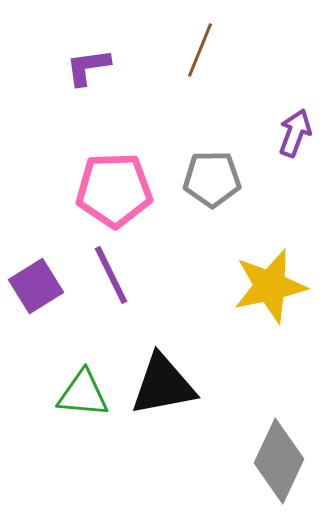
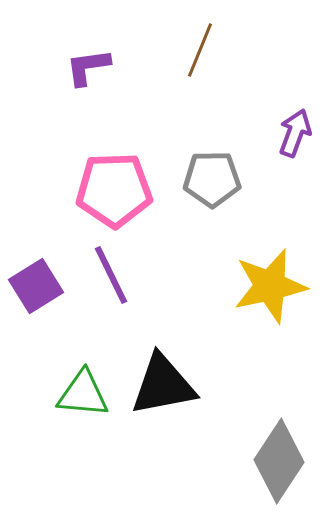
gray diamond: rotated 8 degrees clockwise
